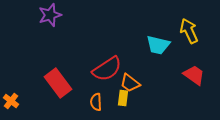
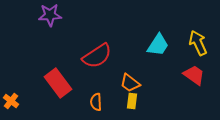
purple star: rotated 15 degrees clockwise
yellow arrow: moved 9 px right, 12 px down
cyan trapezoid: rotated 70 degrees counterclockwise
red semicircle: moved 10 px left, 13 px up
yellow rectangle: moved 9 px right, 3 px down
